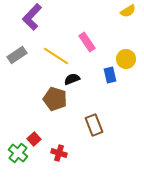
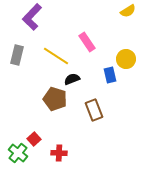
gray rectangle: rotated 42 degrees counterclockwise
brown rectangle: moved 15 px up
red cross: rotated 14 degrees counterclockwise
